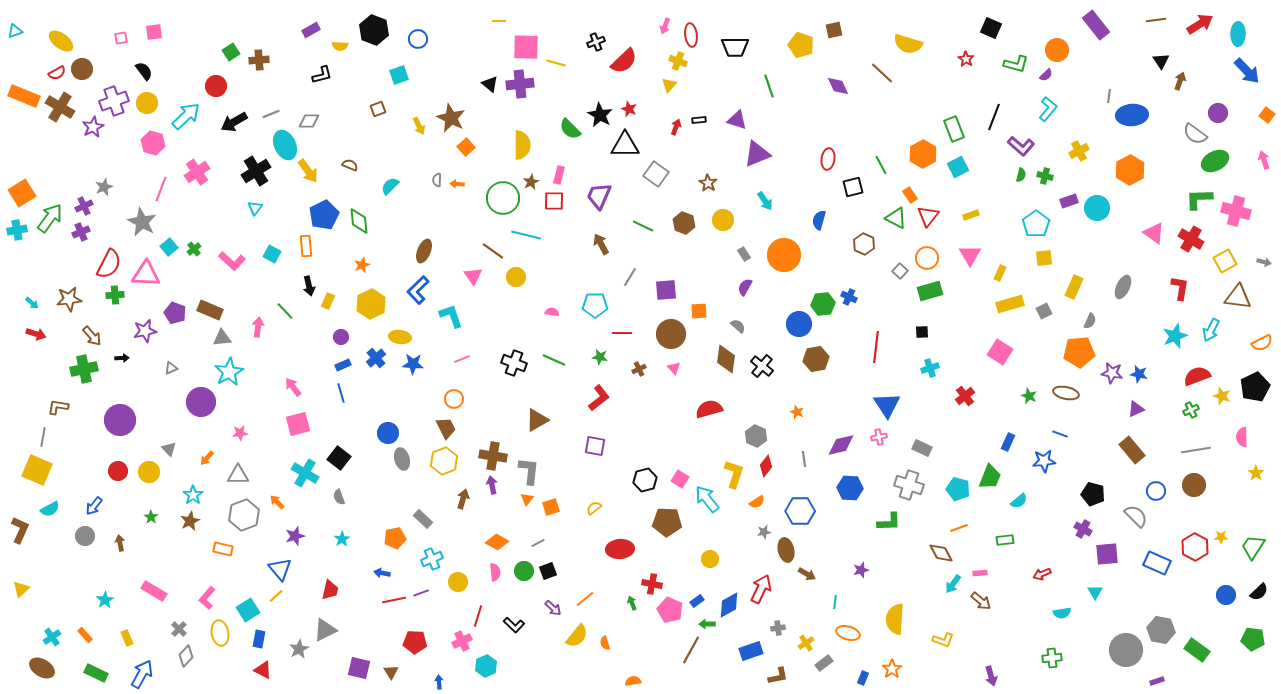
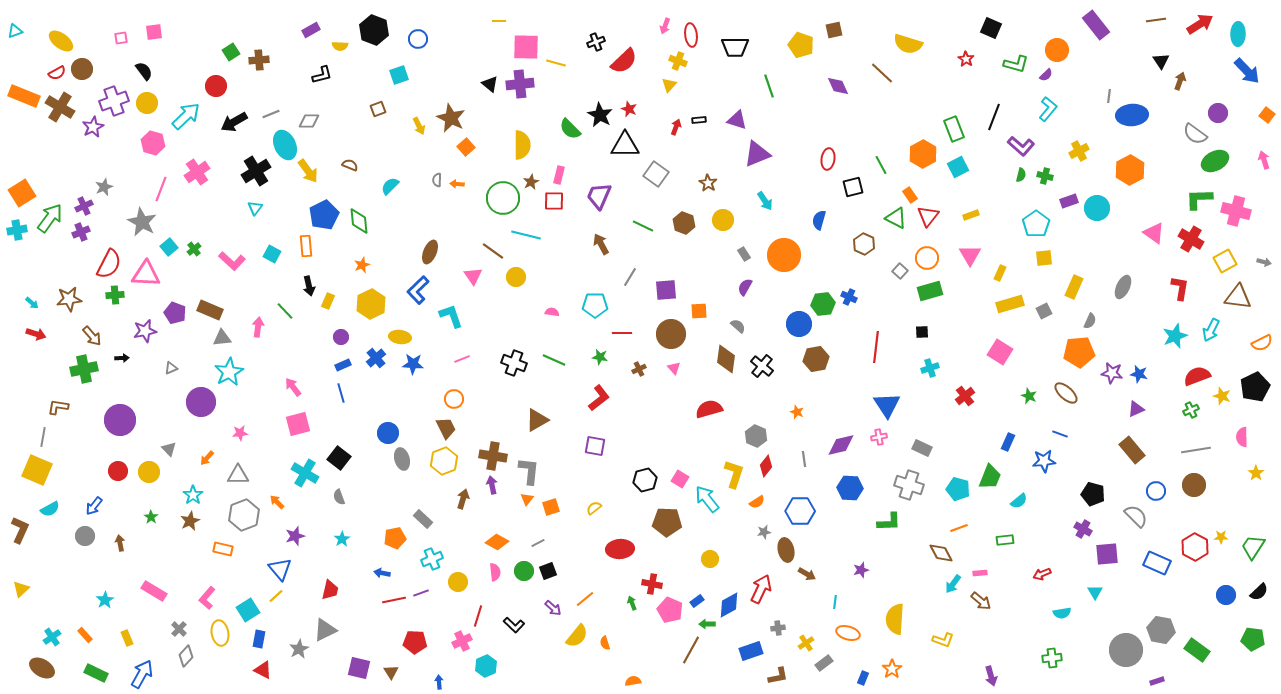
brown ellipse at (424, 251): moved 6 px right, 1 px down
brown ellipse at (1066, 393): rotated 30 degrees clockwise
